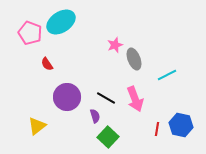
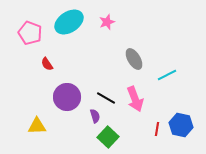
cyan ellipse: moved 8 px right
pink star: moved 8 px left, 23 px up
gray ellipse: rotated 10 degrees counterclockwise
yellow triangle: rotated 36 degrees clockwise
